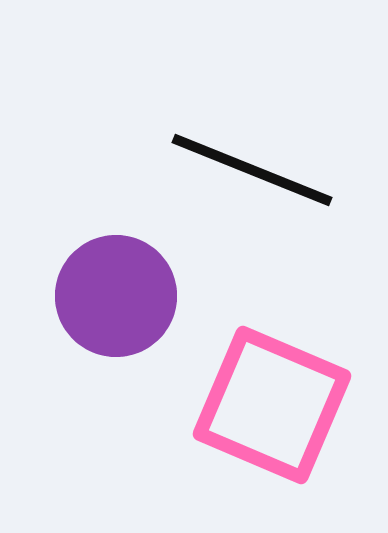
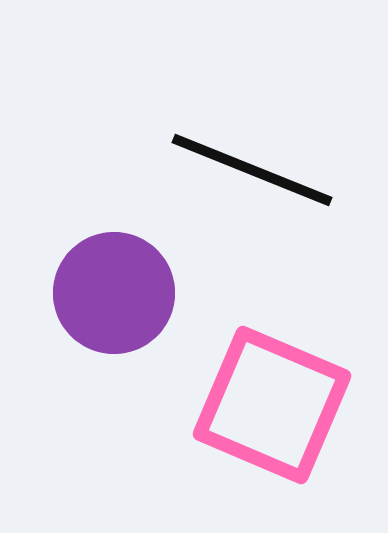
purple circle: moved 2 px left, 3 px up
